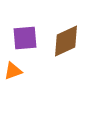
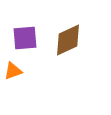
brown diamond: moved 2 px right, 1 px up
